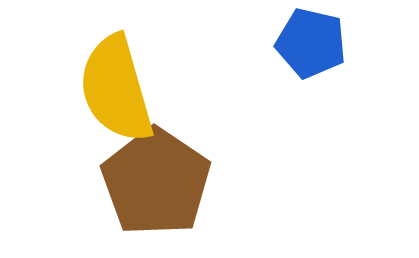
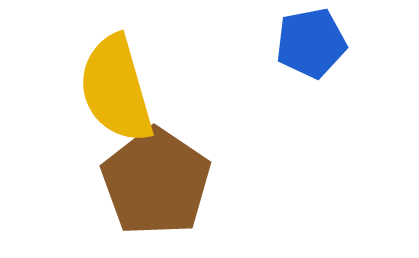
blue pentagon: rotated 24 degrees counterclockwise
